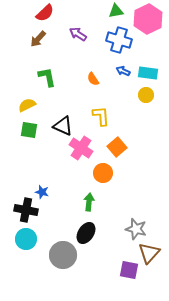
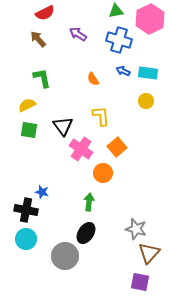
red semicircle: rotated 18 degrees clockwise
pink hexagon: moved 2 px right
brown arrow: rotated 96 degrees clockwise
green L-shape: moved 5 px left, 1 px down
yellow circle: moved 6 px down
black triangle: rotated 30 degrees clockwise
pink cross: moved 1 px down
gray circle: moved 2 px right, 1 px down
purple square: moved 11 px right, 12 px down
